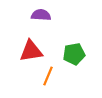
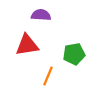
red triangle: moved 4 px left, 6 px up
